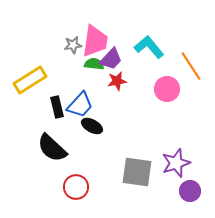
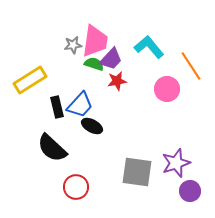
green semicircle: rotated 12 degrees clockwise
